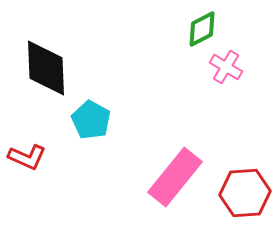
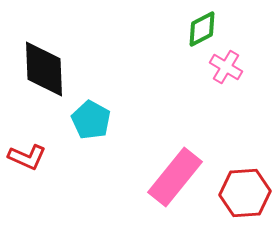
black diamond: moved 2 px left, 1 px down
